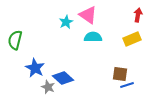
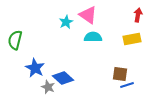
yellow rectangle: rotated 12 degrees clockwise
